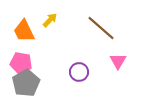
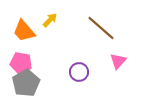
orange trapezoid: rotated 15 degrees counterclockwise
pink triangle: rotated 12 degrees clockwise
